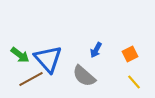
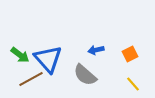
blue arrow: rotated 49 degrees clockwise
gray semicircle: moved 1 px right, 1 px up
yellow line: moved 1 px left, 2 px down
